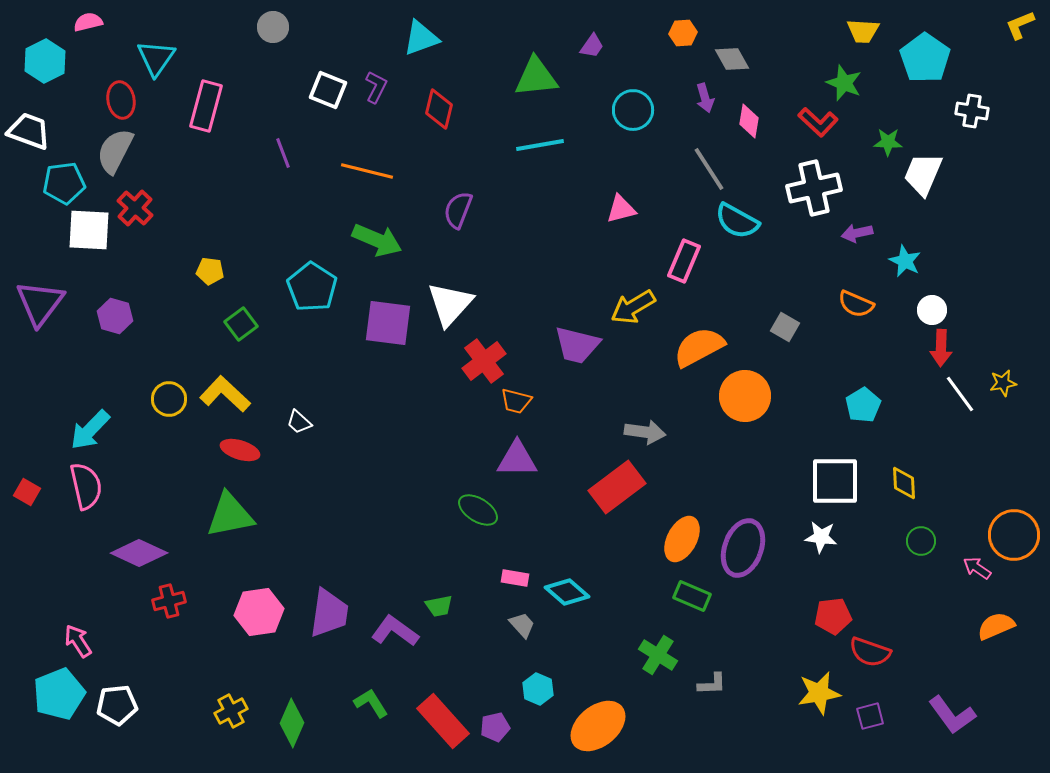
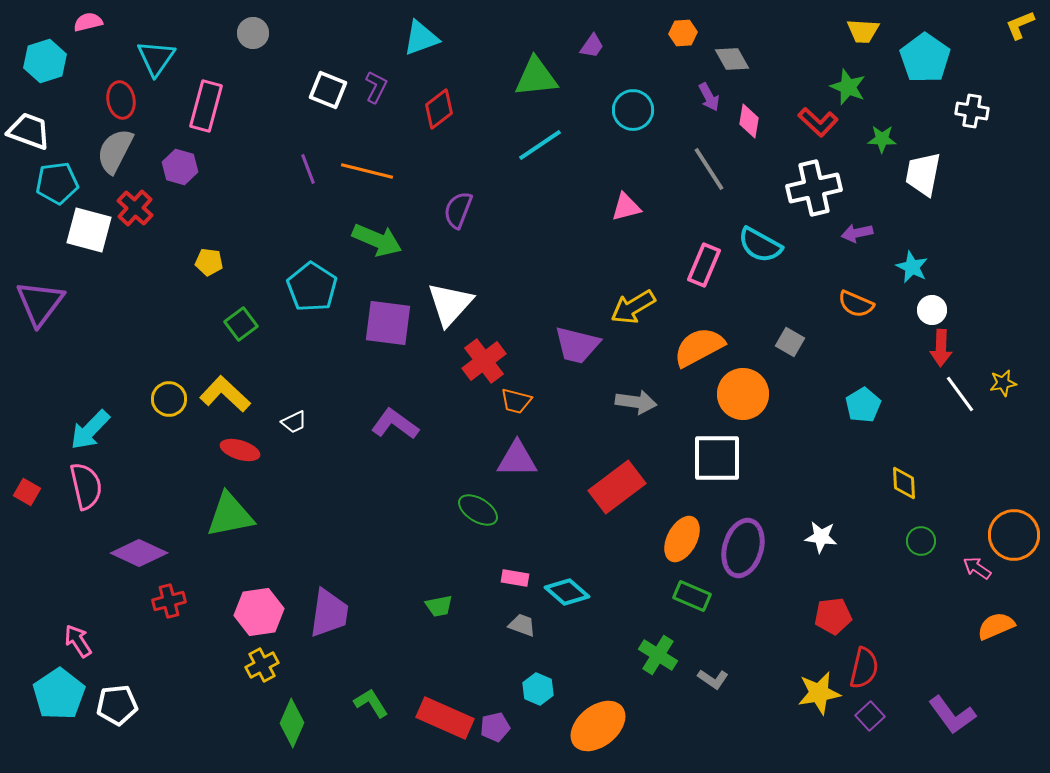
gray circle at (273, 27): moved 20 px left, 6 px down
cyan hexagon at (45, 61): rotated 9 degrees clockwise
green star at (844, 83): moved 4 px right, 4 px down
purple arrow at (705, 98): moved 4 px right, 1 px up; rotated 12 degrees counterclockwise
red diamond at (439, 109): rotated 39 degrees clockwise
green star at (888, 142): moved 6 px left, 3 px up
cyan line at (540, 145): rotated 24 degrees counterclockwise
purple line at (283, 153): moved 25 px right, 16 px down
white trapezoid at (923, 174): rotated 12 degrees counterclockwise
cyan pentagon at (64, 183): moved 7 px left
pink triangle at (621, 209): moved 5 px right, 2 px up
cyan semicircle at (737, 221): moved 23 px right, 24 px down
white square at (89, 230): rotated 12 degrees clockwise
pink rectangle at (684, 261): moved 20 px right, 4 px down
cyan star at (905, 261): moved 7 px right, 6 px down
yellow pentagon at (210, 271): moved 1 px left, 9 px up
purple hexagon at (115, 316): moved 65 px right, 149 px up
gray square at (785, 327): moved 5 px right, 15 px down
orange circle at (745, 396): moved 2 px left, 2 px up
white trapezoid at (299, 422): moved 5 px left; rotated 68 degrees counterclockwise
gray arrow at (645, 432): moved 9 px left, 30 px up
white square at (835, 481): moved 118 px left, 23 px up
purple ellipse at (743, 548): rotated 4 degrees counterclockwise
gray trapezoid at (522, 625): rotated 28 degrees counterclockwise
purple L-shape at (395, 631): moved 207 px up
red semicircle at (870, 652): moved 6 px left, 16 px down; rotated 96 degrees counterclockwise
gray L-shape at (712, 684): moved 1 px right, 5 px up; rotated 36 degrees clockwise
cyan pentagon at (59, 694): rotated 12 degrees counterclockwise
yellow cross at (231, 711): moved 31 px right, 46 px up
purple square at (870, 716): rotated 28 degrees counterclockwise
red rectangle at (443, 721): moved 2 px right, 3 px up; rotated 24 degrees counterclockwise
